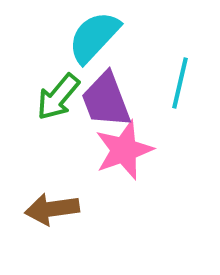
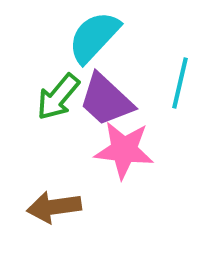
purple trapezoid: rotated 26 degrees counterclockwise
pink star: rotated 26 degrees clockwise
brown arrow: moved 2 px right, 2 px up
